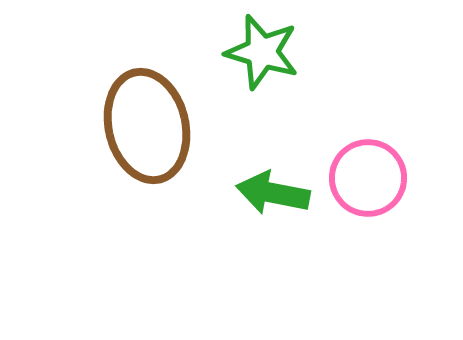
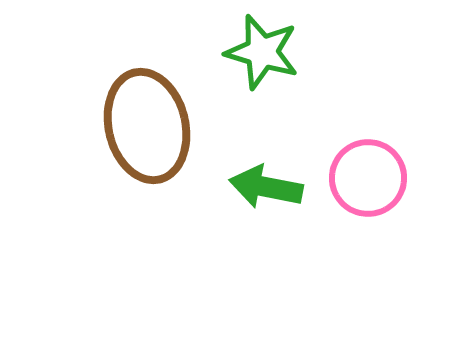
green arrow: moved 7 px left, 6 px up
